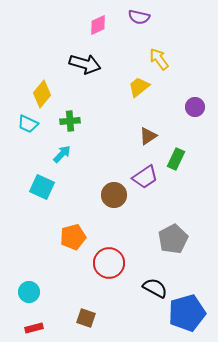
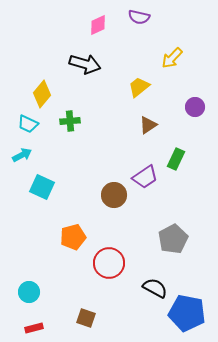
yellow arrow: moved 13 px right, 1 px up; rotated 100 degrees counterclockwise
brown triangle: moved 11 px up
cyan arrow: moved 40 px left, 1 px down; rotated 18 degrees clockwise
blue pentagon: rotated 27 degrees clockwise
